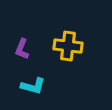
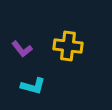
purple L-shape: rotated 60 degrees counterclockwise
